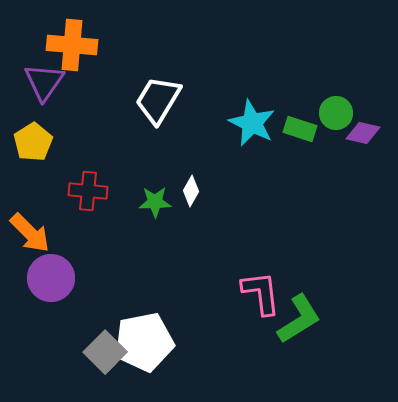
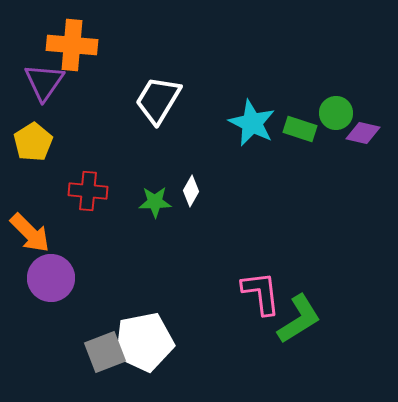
gray square: rotated 24 degrees clockwise
